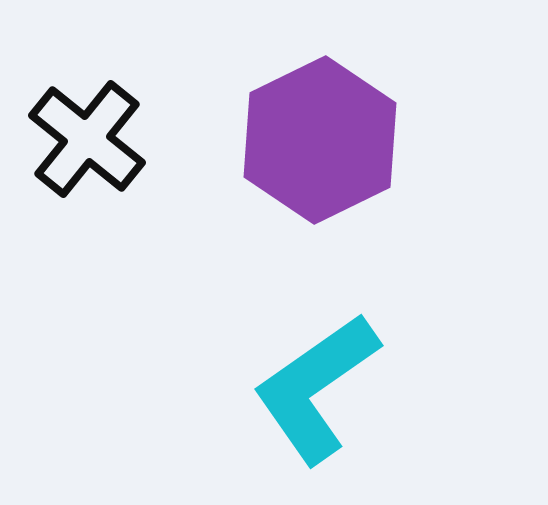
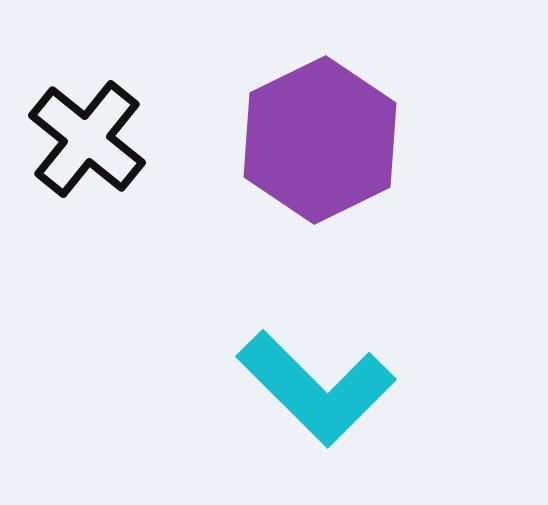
cyan L-shape: rotated 100 degrees counterclockwise
